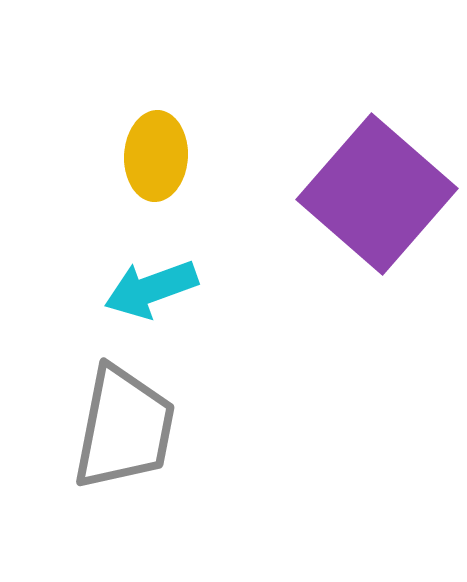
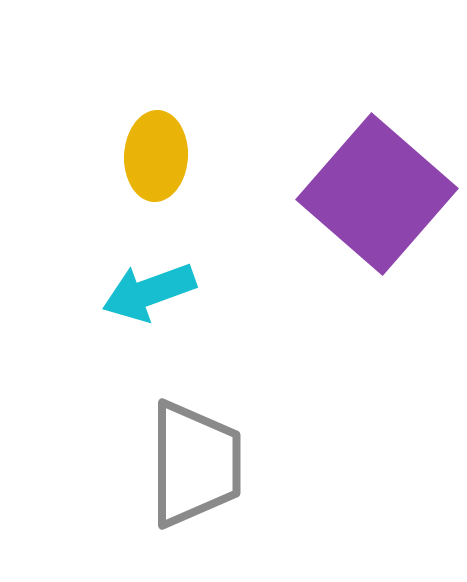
cyan arrow: moved 2 px left, 3 px down
gray trapezoid: moved 71 px right, 36 px down; rotated 11 degrees counterclockwise
